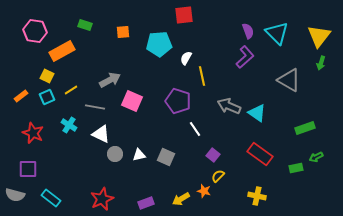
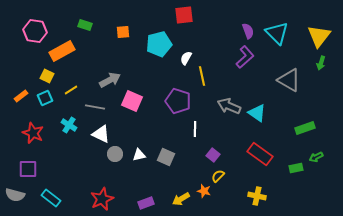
cyan pentagon at (159, 44): rotated 10 degrees counterclockwise
cyan square at (47, 97): moved 2 px left, 1 px down
white line at (195, 129): rotated 35 degrees clockwise
